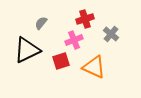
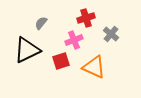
red cross: moved 1 px right, 1 px up
